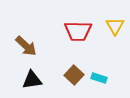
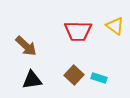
yellow triangle: rotated 24 degrees counterclockwise
